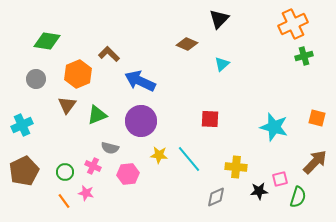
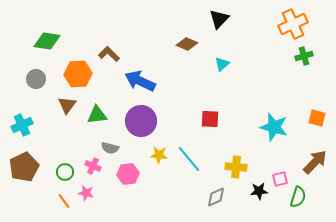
orange hexagon: rotated 20 degrees clockwise
green triangle: rotated 15 degrees clockwise
brown pentagon: moved 4 px up
